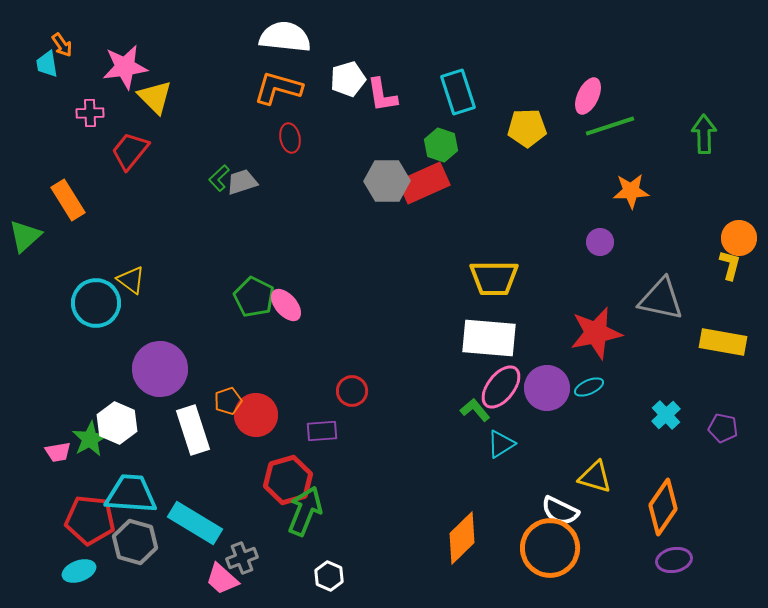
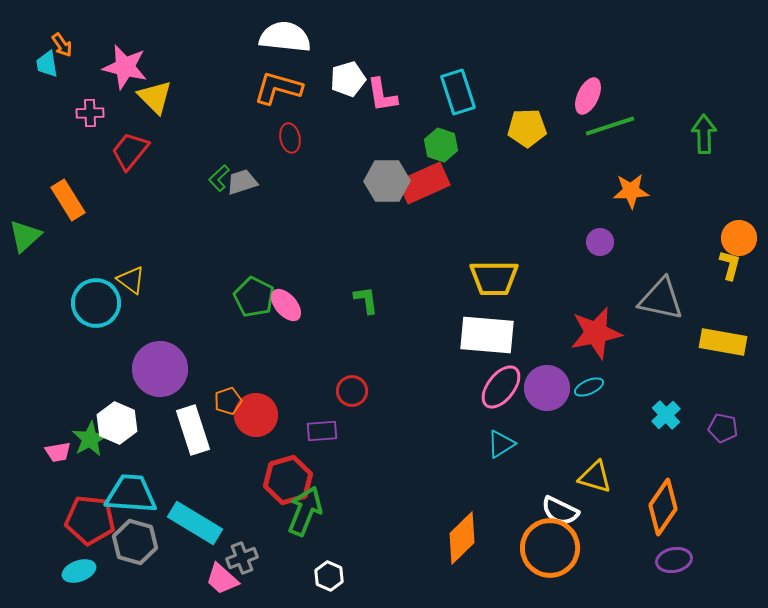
pink star at (125, 67): rotated 21 degrees clockwise
white rectangle at (489, 338): moved 2 px left, 3 px up
green L-shape at (475, 410): moved 109 px left, 110 px up; rotated 32 degrees clockwise
